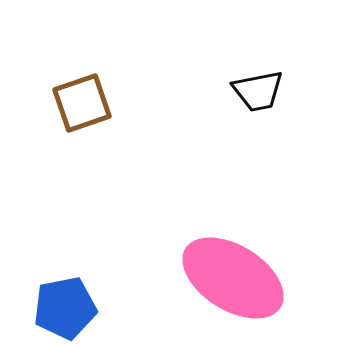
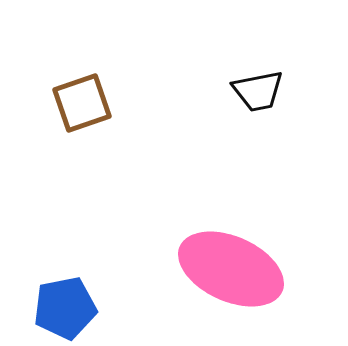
pink ellipse: moved 2 px left, 9 px up; rotated 8 degrees counterclockwise
